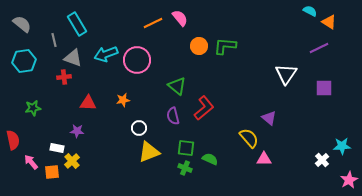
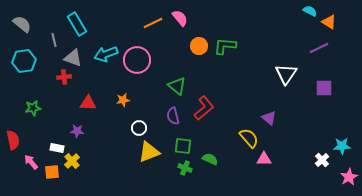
green square: moved 3 px left, 2 px up
pink star: moved 3 px up
